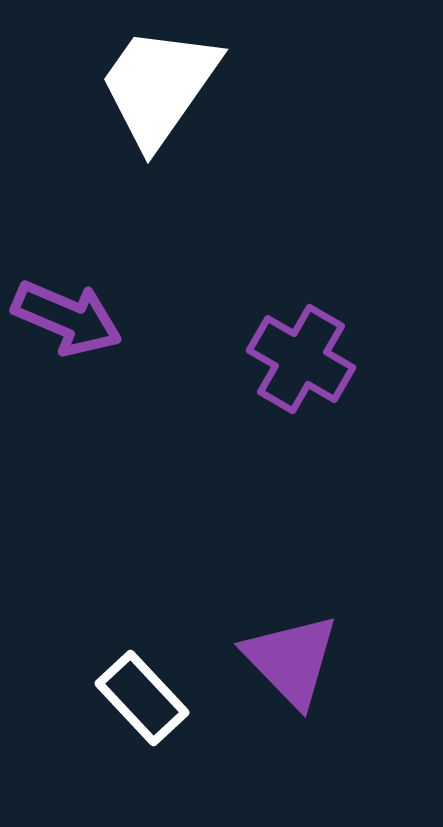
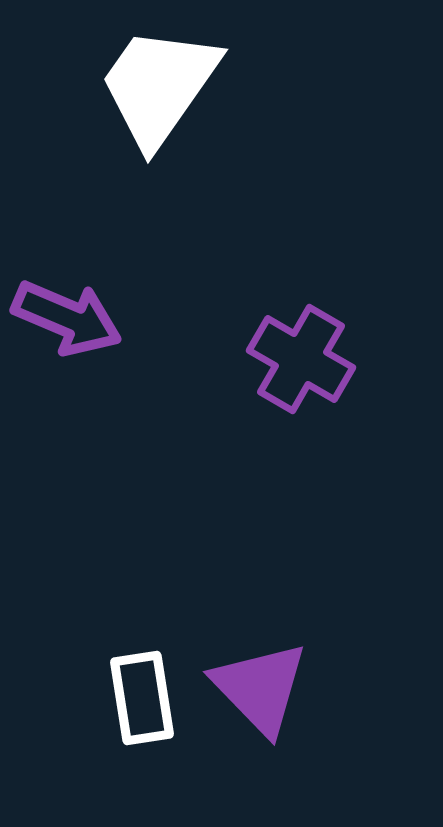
purple triangle: moved 31 px left, 28 px down
white rectangle: rotated 34 degrees clockwise
